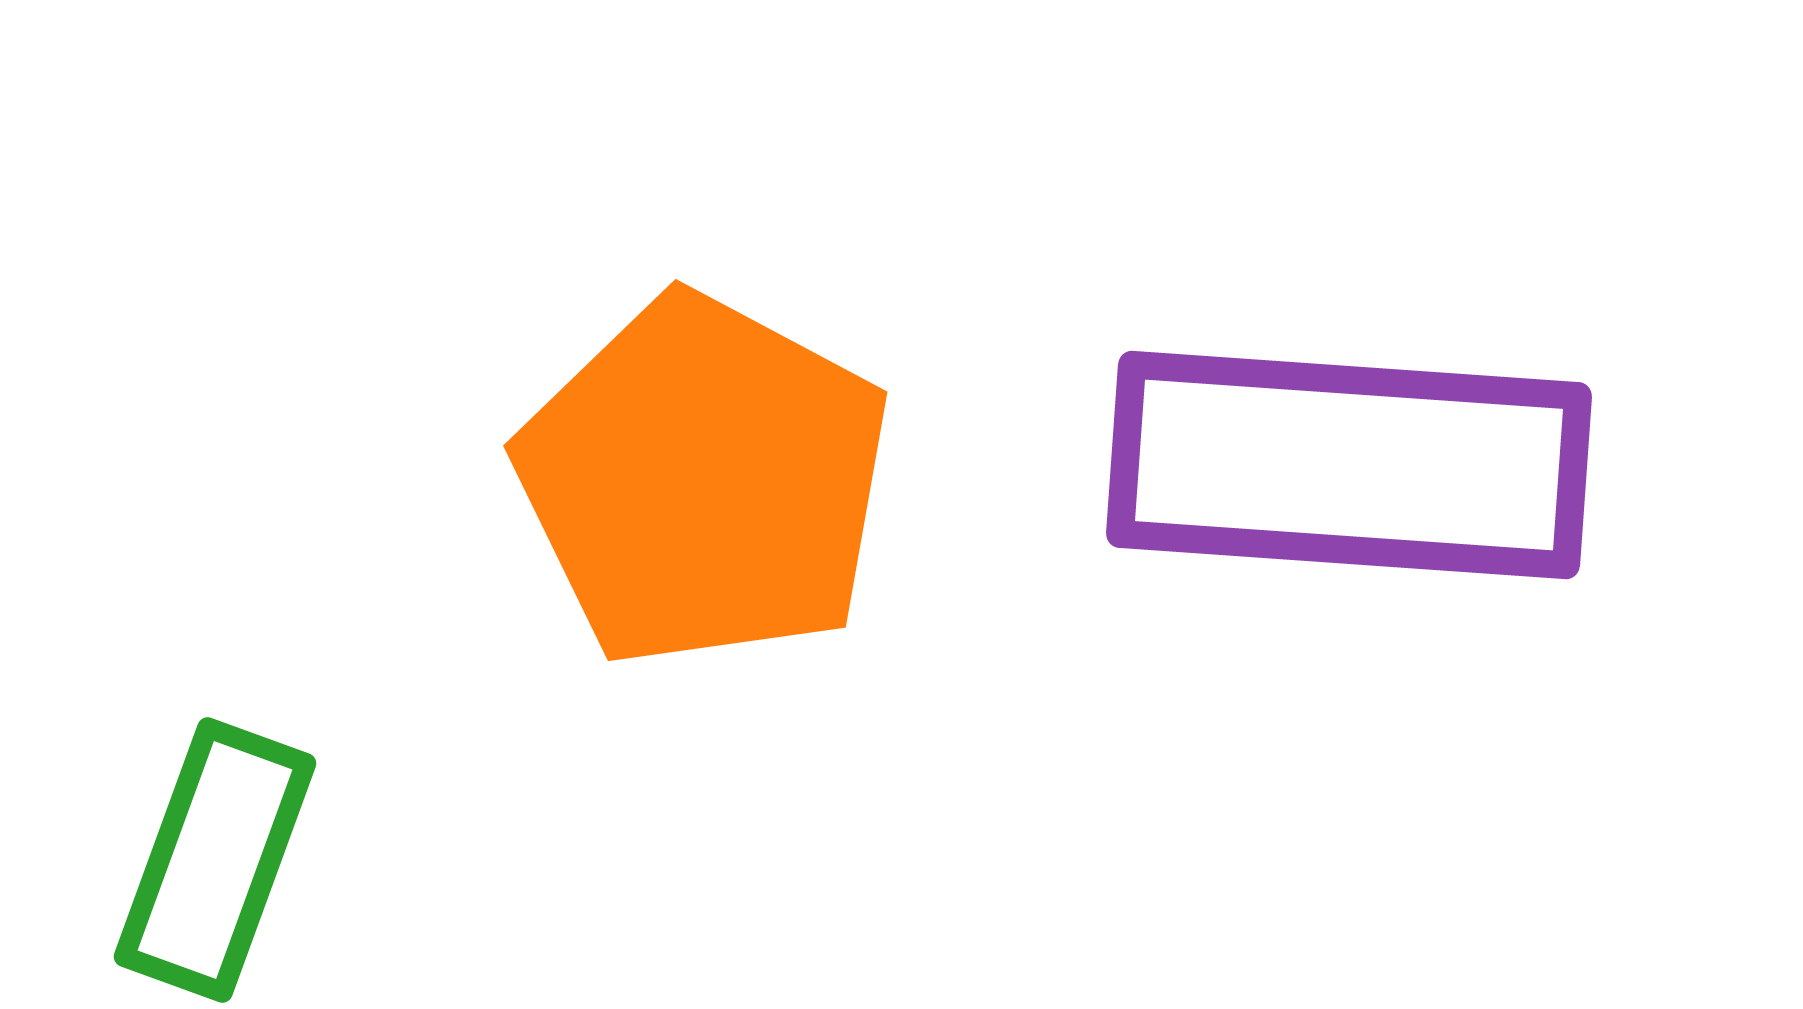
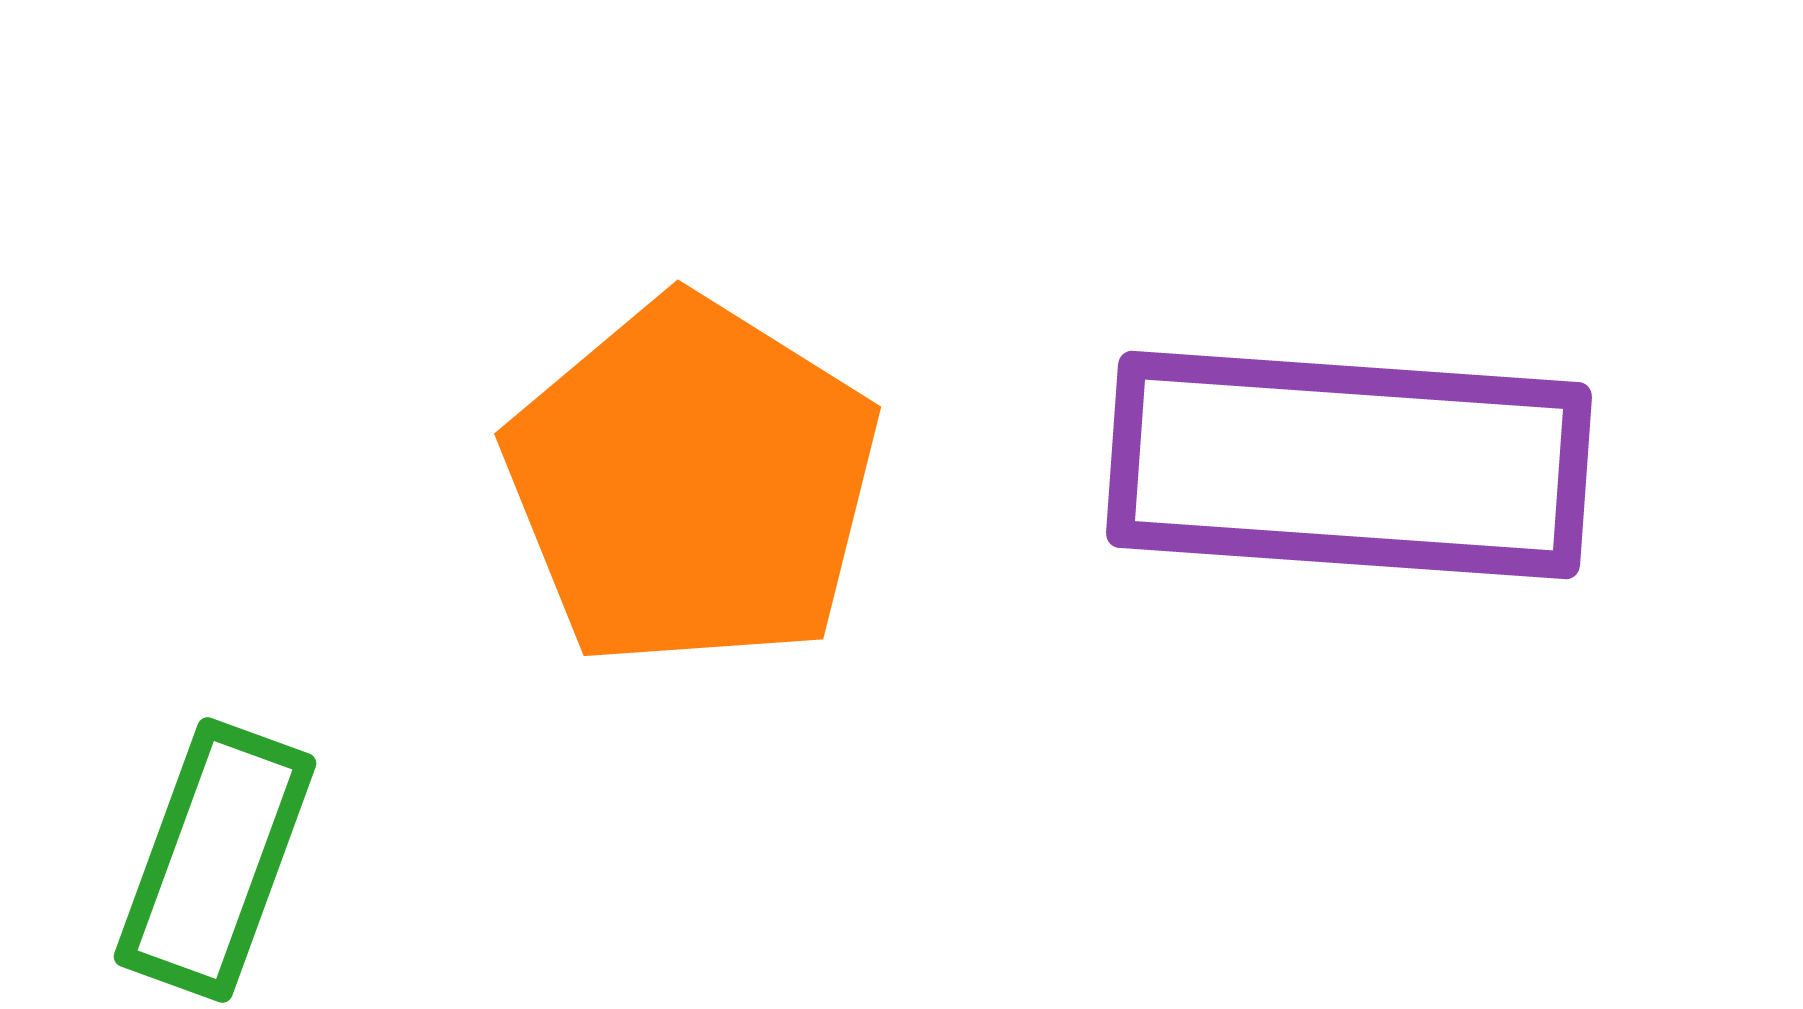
orange pentagon: moved 12 px left, 2 px down; rotated 4 degrees clockwise
